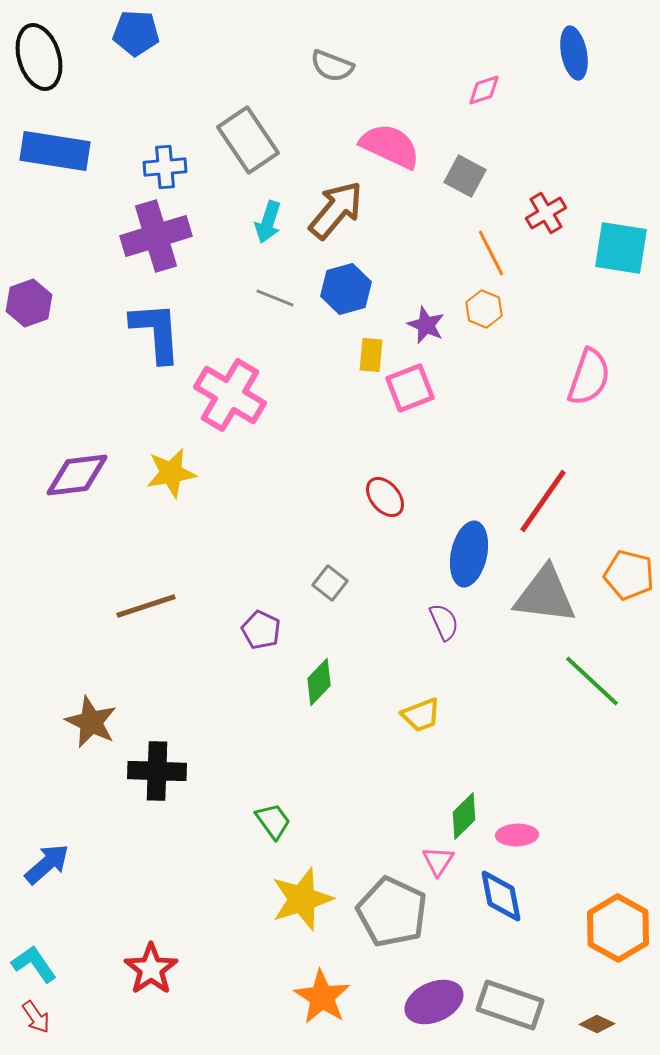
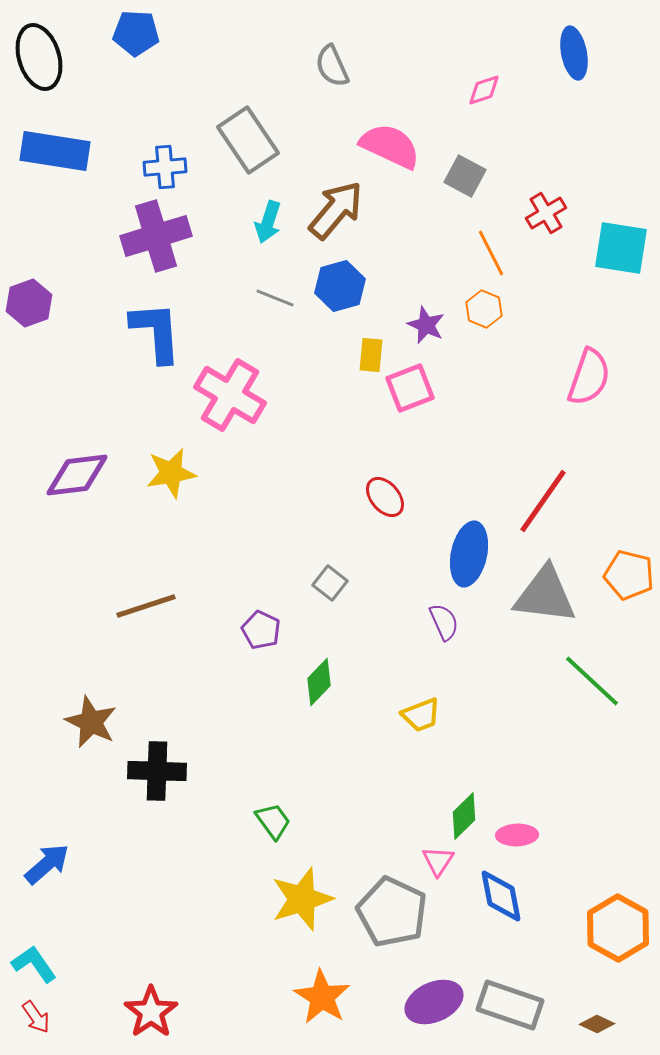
gray semicircle at (332, 66): rotated 45 degrees clockwise
blue hexagon at (346, 289): moved 6 px left, 3 px up
red star at (151, 969): moved 43 px down
